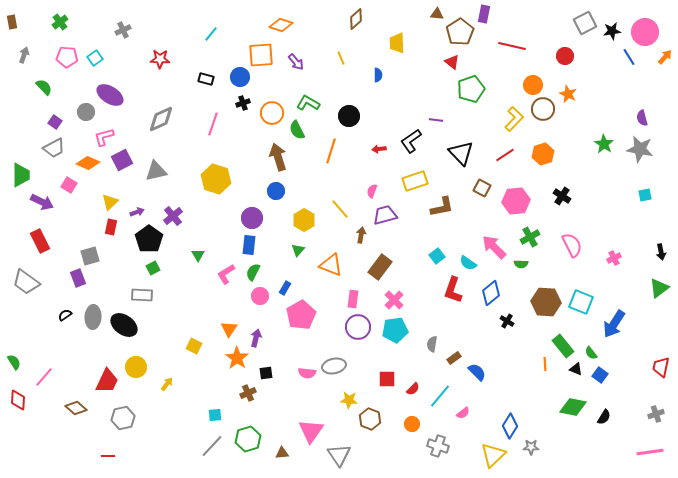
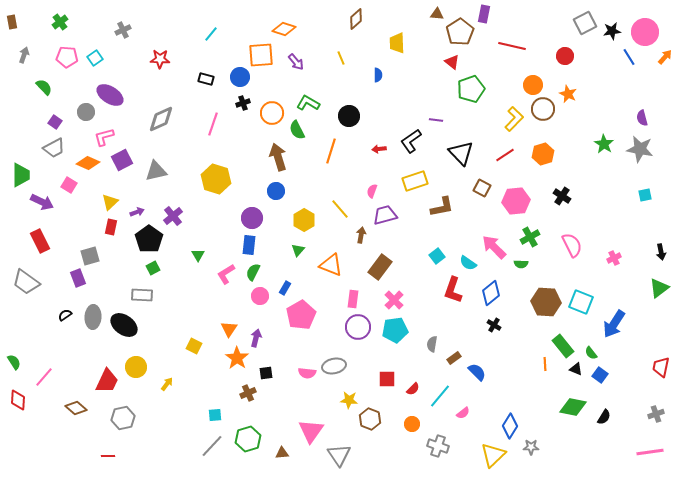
orange diamond at (281, 25): moved 3 px right, 4 px down
black cross at (507, 321): moved 13 px left, 4 px down
